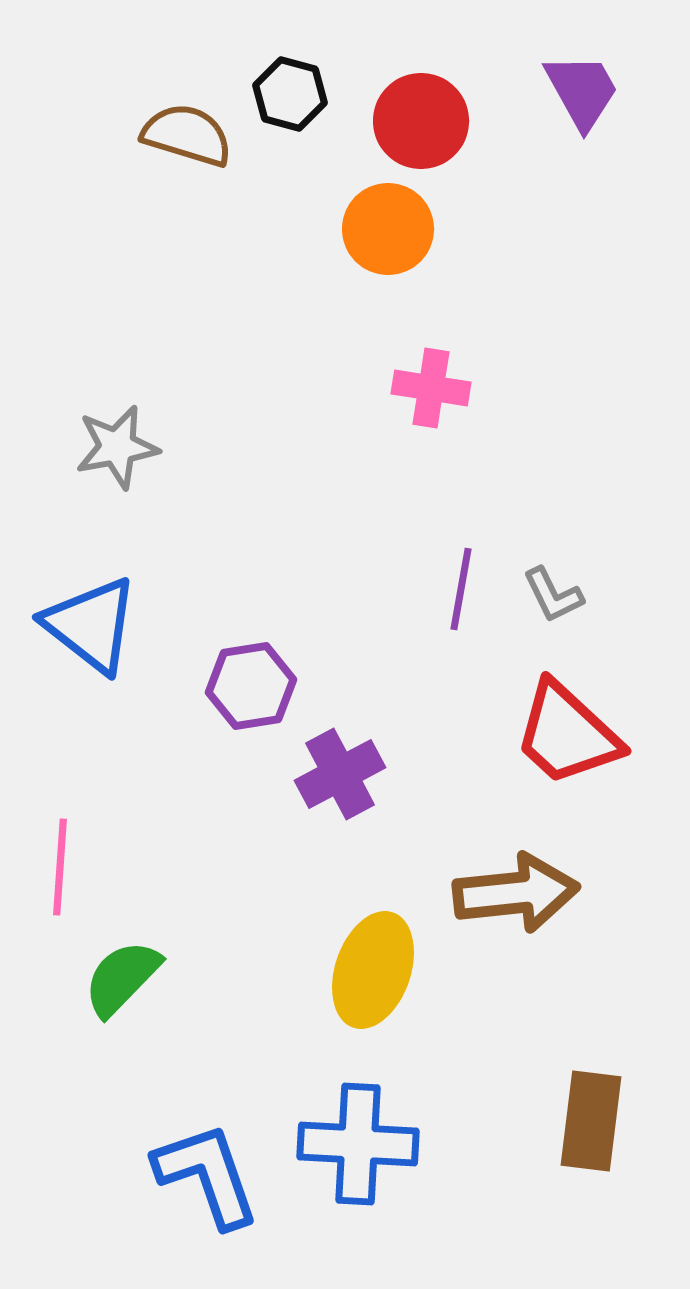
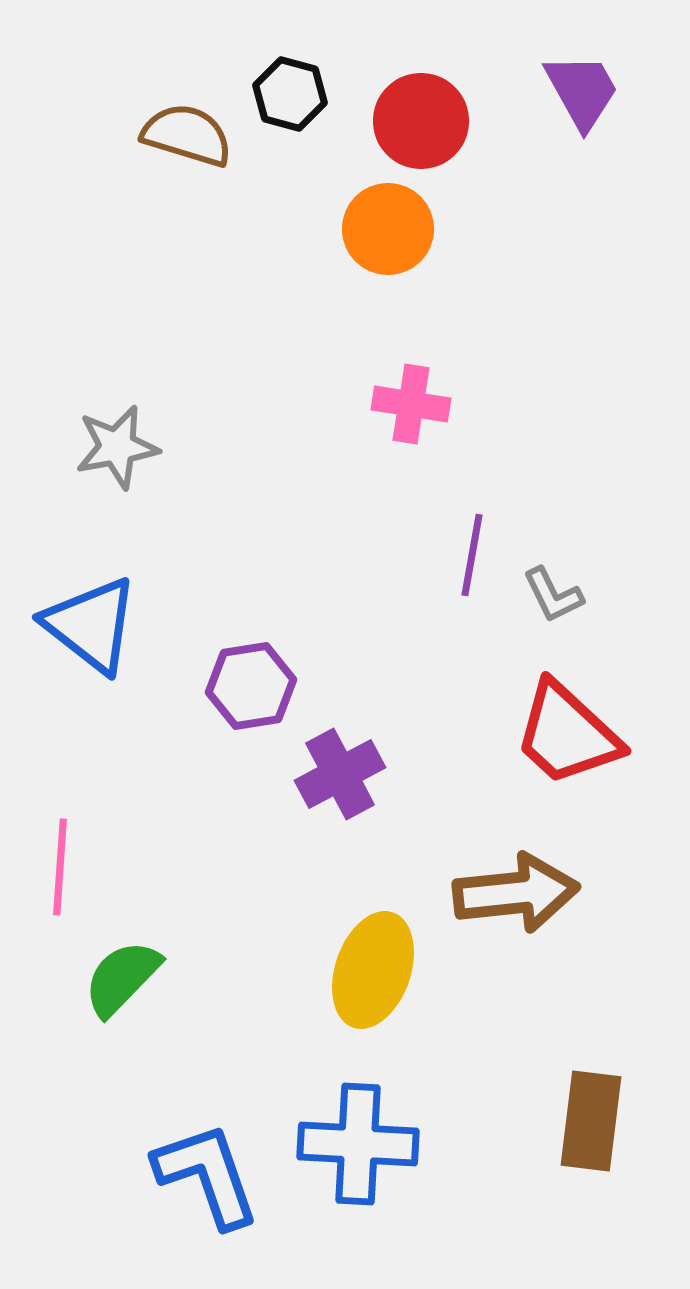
pink cross: moved 20 px left, 16 px down
purple line: moved 11 px right, 34 px up
